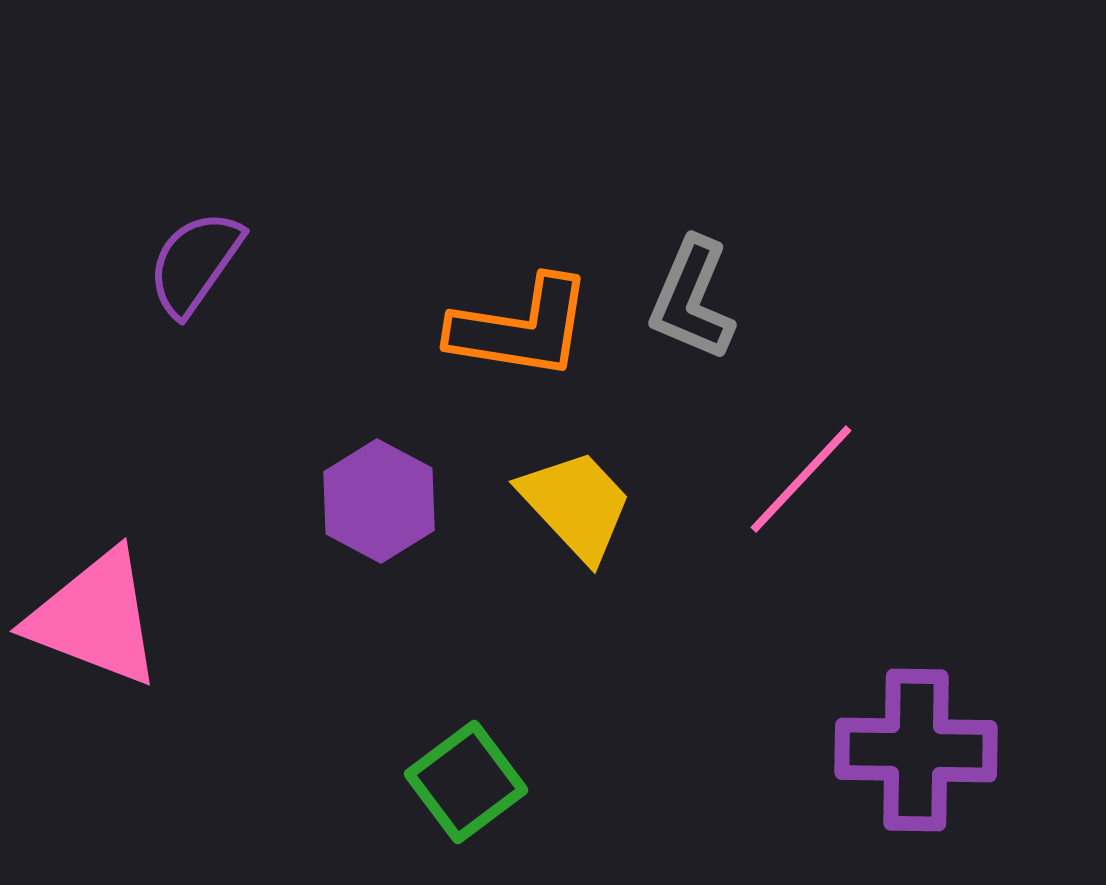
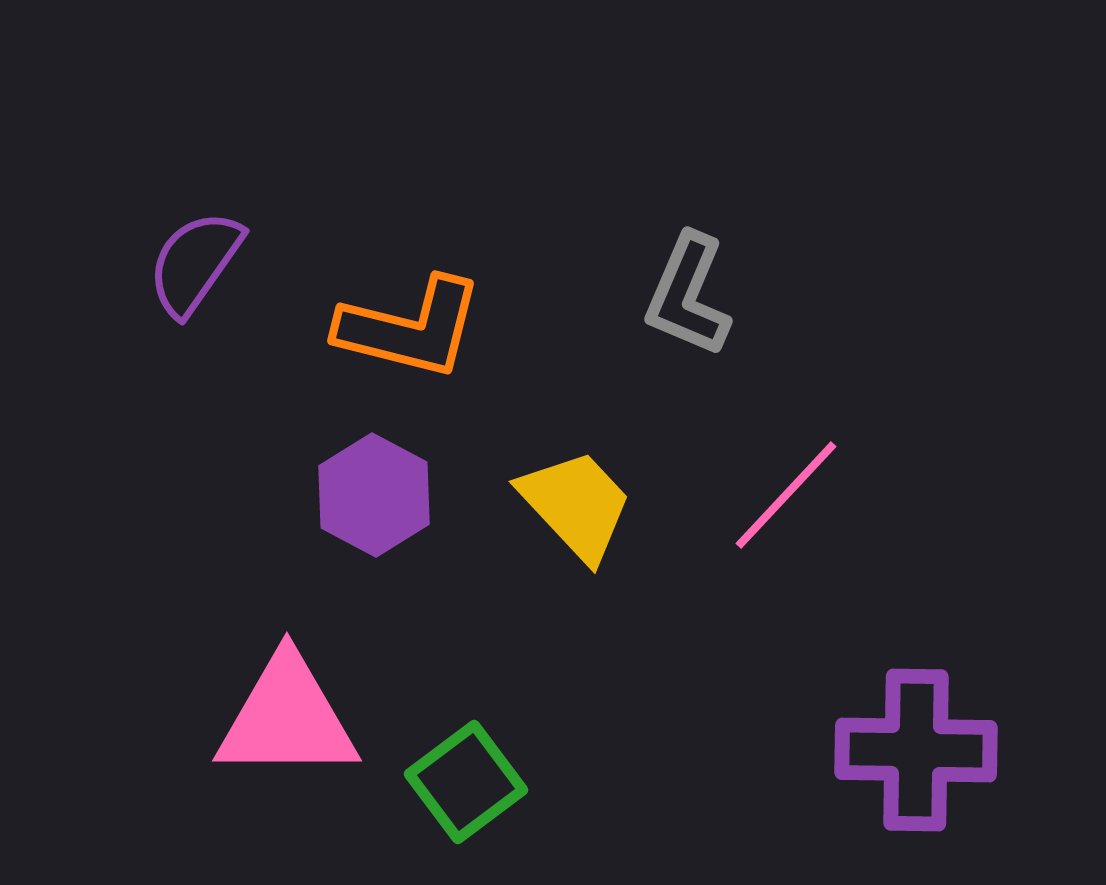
gray L-shape: moved 4 px left, 4 px up
orange L-shape: moved 111 px left; rotated 5 degrees clockwise
pink line: moved 15 px left, 16 px down
purple hexagon: moved 5 px left, 6 px up
pink triangle: moved 192 px right, 100 px down; rotated 21 degrees counterclockwise
